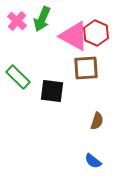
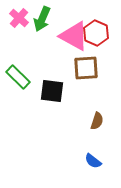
pink cross: moved 2 px right, 3 px up
